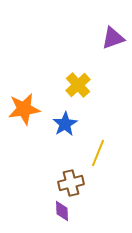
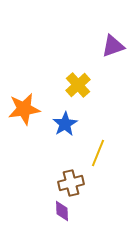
purple triangle: moved 8 px down
